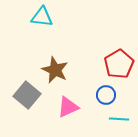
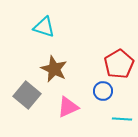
cyan triangle: moved 2 px right, 10 px down; rotated 10 degrees clockwise
brown star: moved 1 px left, 1 px up
blue circle: moved 3 px left, 4 px up
cyan line: moved 3 px right
